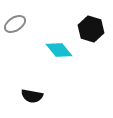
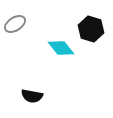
cyan diamond: moved 2 px right, 2 px up
